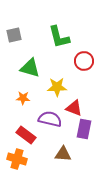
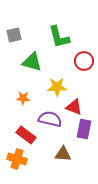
green triangle: moved 2 px right, 6 px up
red triangle: moved 1 px up
